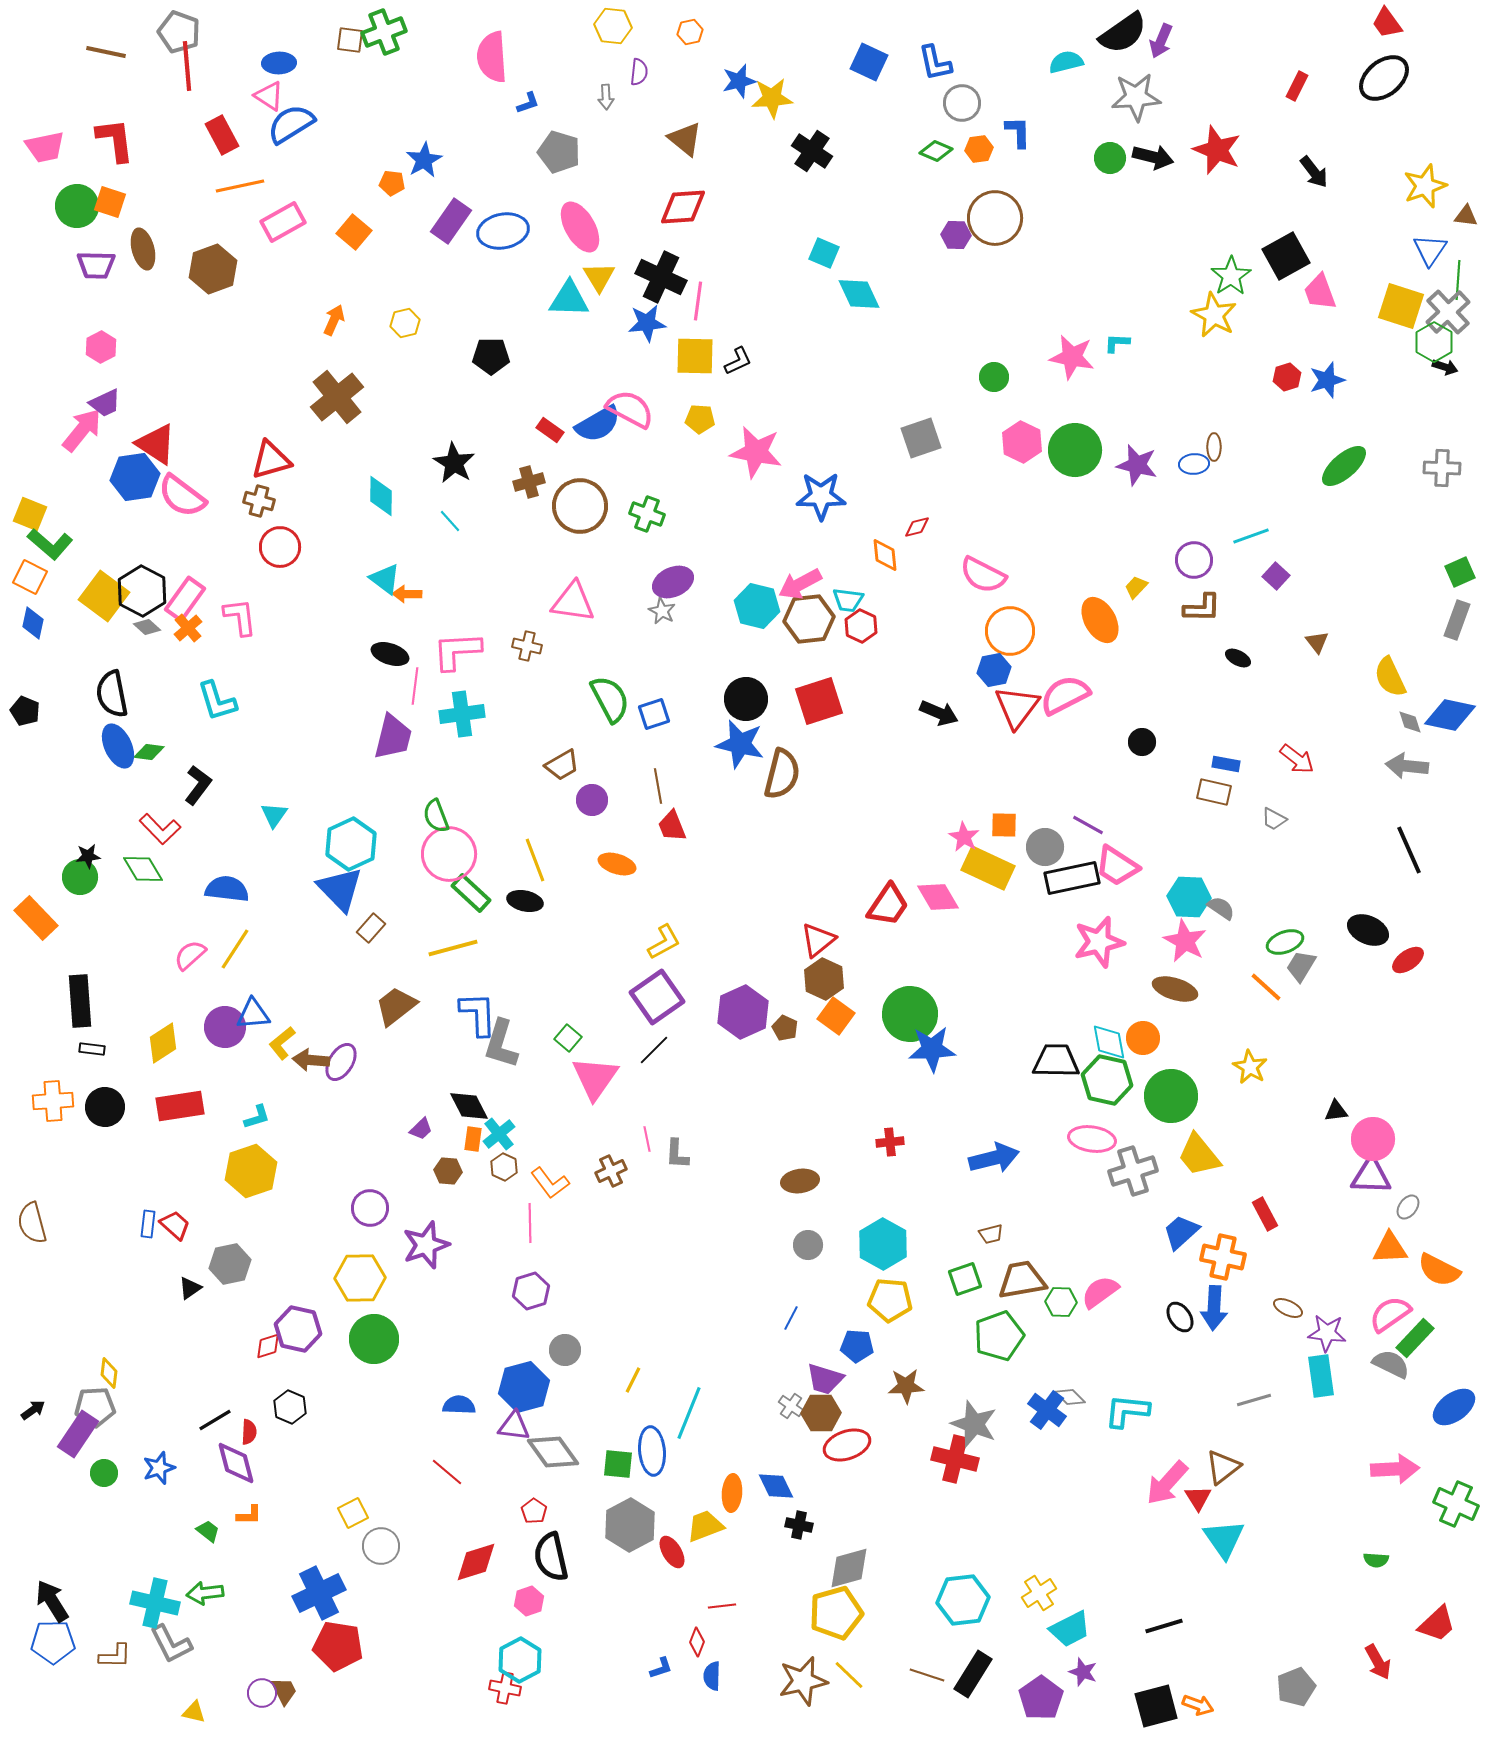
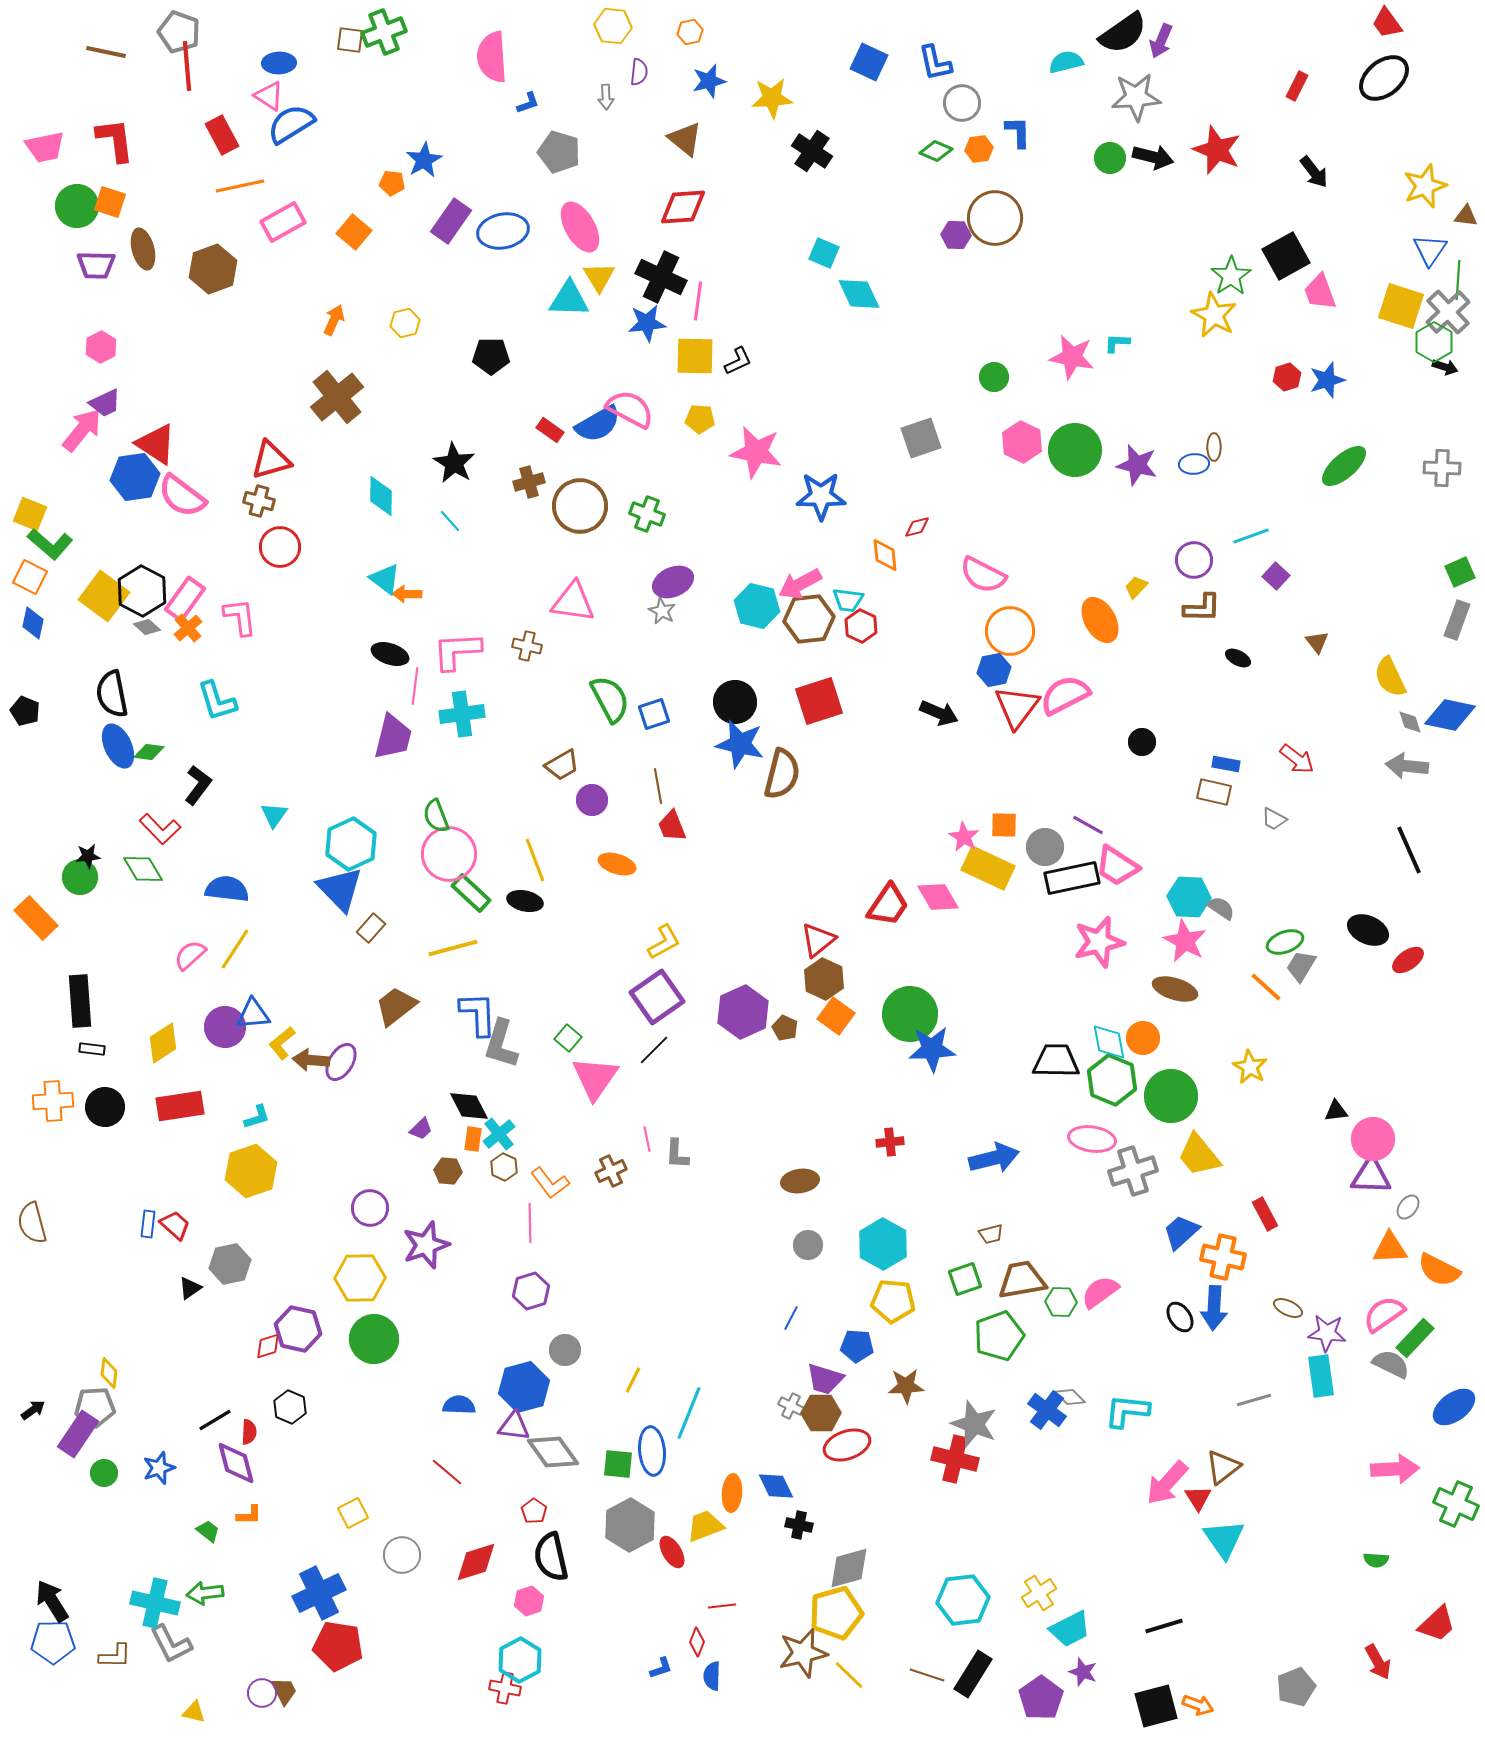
blue star at (739, 81): moved 30 px left
black circle at (746, 699): moved 11 px left, 3 px down
green hexagon at (1107, 1080): moved 5 px right; rotated 9 degrees clockwise
yellow pentagon at (890, 1300): moved 3 px right, 1 px down
pink semicircle at (1390, 1314): moved 6 px left
gray cross at (791, 1406): rotated 10 degrees counterclockwise
gray circle at (381, 1546): moved 21 px right, 9 px down
brown star at (803, 1681): moved 28 px up
